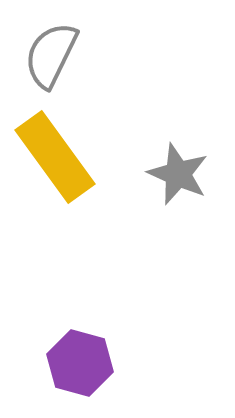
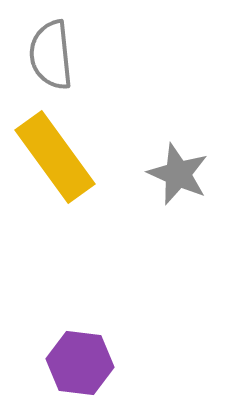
gray semicircle: rotated 32 degrees counterclockwise
purple hexagon: rotated 8 degrees counterclockwise
